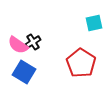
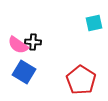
black cross: rotated 35 degrees clockwise
red pentagon: moved 17 px down
